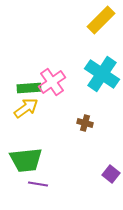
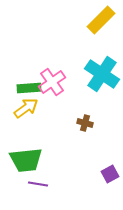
purple square: moved 1 px left; rotated 24 degrees clockwise
